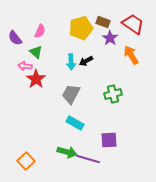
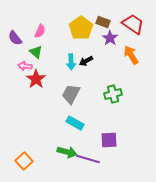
yellow pentagon: rotated 20 degrees counterclockwise
orange square: moved 2 px left
